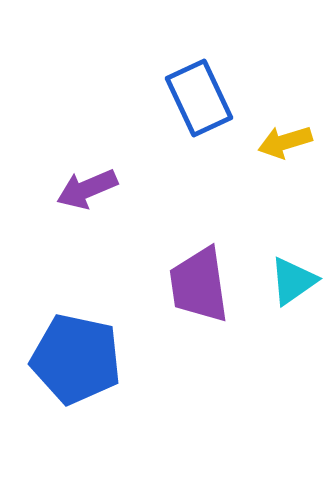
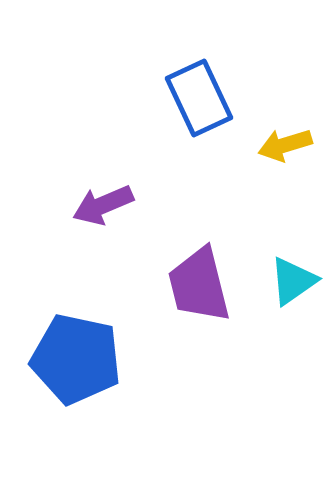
yellow arrow: moved 3 px down
purple arrow: moved 16 px right, 16 px down
purple trapezoid: rotated 6 degrees counterclockwise
